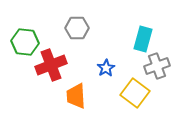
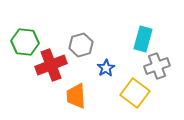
gray hexagon: moved 4 px right, 17 px down; rotated 15 degrees counterclockwise
